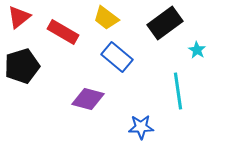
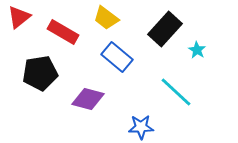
black rectangle: moved 6 px down; rotated 12 degrees counterclockwise
black pentagon: moved 18 px right, 7 px down; rotated 8 degrees clockwise
cyan line: moved 2 px left, 1 px down; rotated 39 degrees counterclockwise
